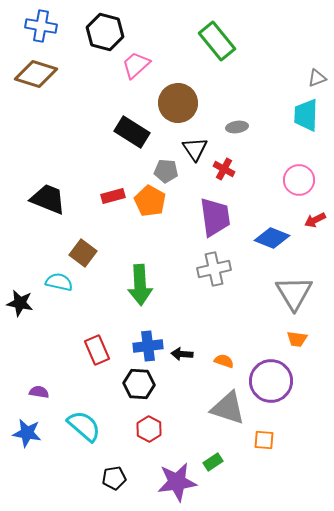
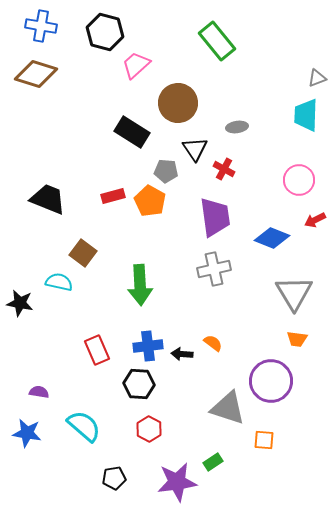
orange semicircle at (224, 361): moved 11 px left, 18 px up; rotated 18 degrees clockwise
